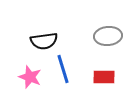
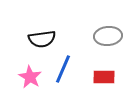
black semicircle: moved 2 px left, 2 px up
blue line: rotated 40 degrees clockwise
pink star: rotated 10 degrees clockwise
